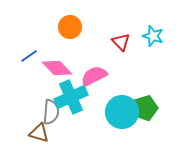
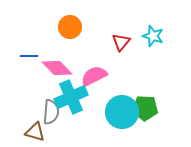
red triangle: rotated 24 degrees clockwise
blue line: rotated 36 degrees clockwise
green pentagon: rotated 20 degrees clockwise
brown triangle: moved 4 px left, 1 px up
